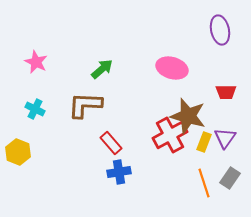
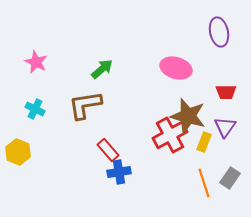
purple ellipse: moved 1 px left, 2 px down
pink ellipse: moved 4 px right
brown L-shape: rotated 12 degrees counterclockwise
purple triangle: moved 11 px up
red rectangle: moved 3 px left, 7 px down
